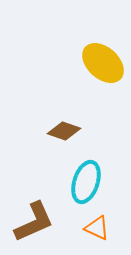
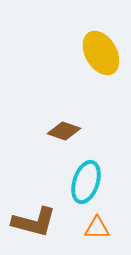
yellow ellipse: moved 2 px left, 10 px up; rotated 18 degrees clockwise
brown L-shape: rotated 39 degrees clockwise
orange triangle: rotated 24 degrees counterclockwise
